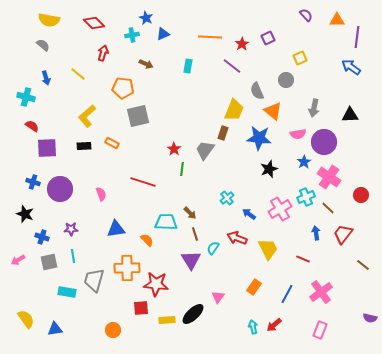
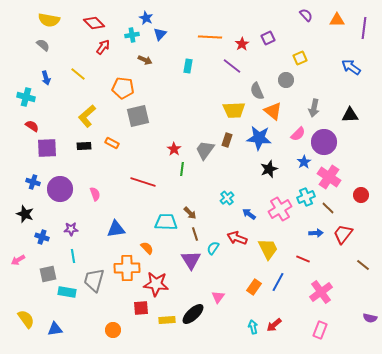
blue triangle at (163, 34): moved 3 px left; rotated 24 degrees counterclockwise
purple line at (357, 37): moved 7 px right, 9 px up
red arrow at (103, 53): moved 6 px up; rotated 21 degrees clockwise
brown arrow at (146, 64): moved 1 px left, 4 px up
yellow trapezoid at (234, 110): rotated 65 degrees clockwise
brown rectangle at (223, 133): moved 4 px right, 7 px down
pink semicircle at (298, 134): rotated 35 degrees counterclockwise
pink semicircle at (101, 194): moved 6 px left
blue arrow at (316, 233): rotated 96 degrees clockwise
orange semicircle at (147, 240): moved 8 px down
gray square at (49, 262): moved 1 px left, 12 px down
blue line at (287, 294): moved 9 px left, 12 px up
